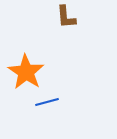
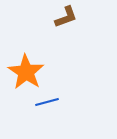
brown L-shape: rotated 105 degrees counterclockwise
